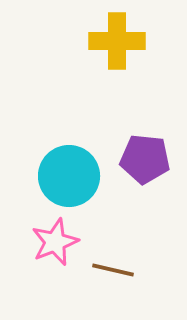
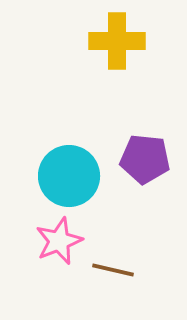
pink star: moved 4 px right, 1 px up
